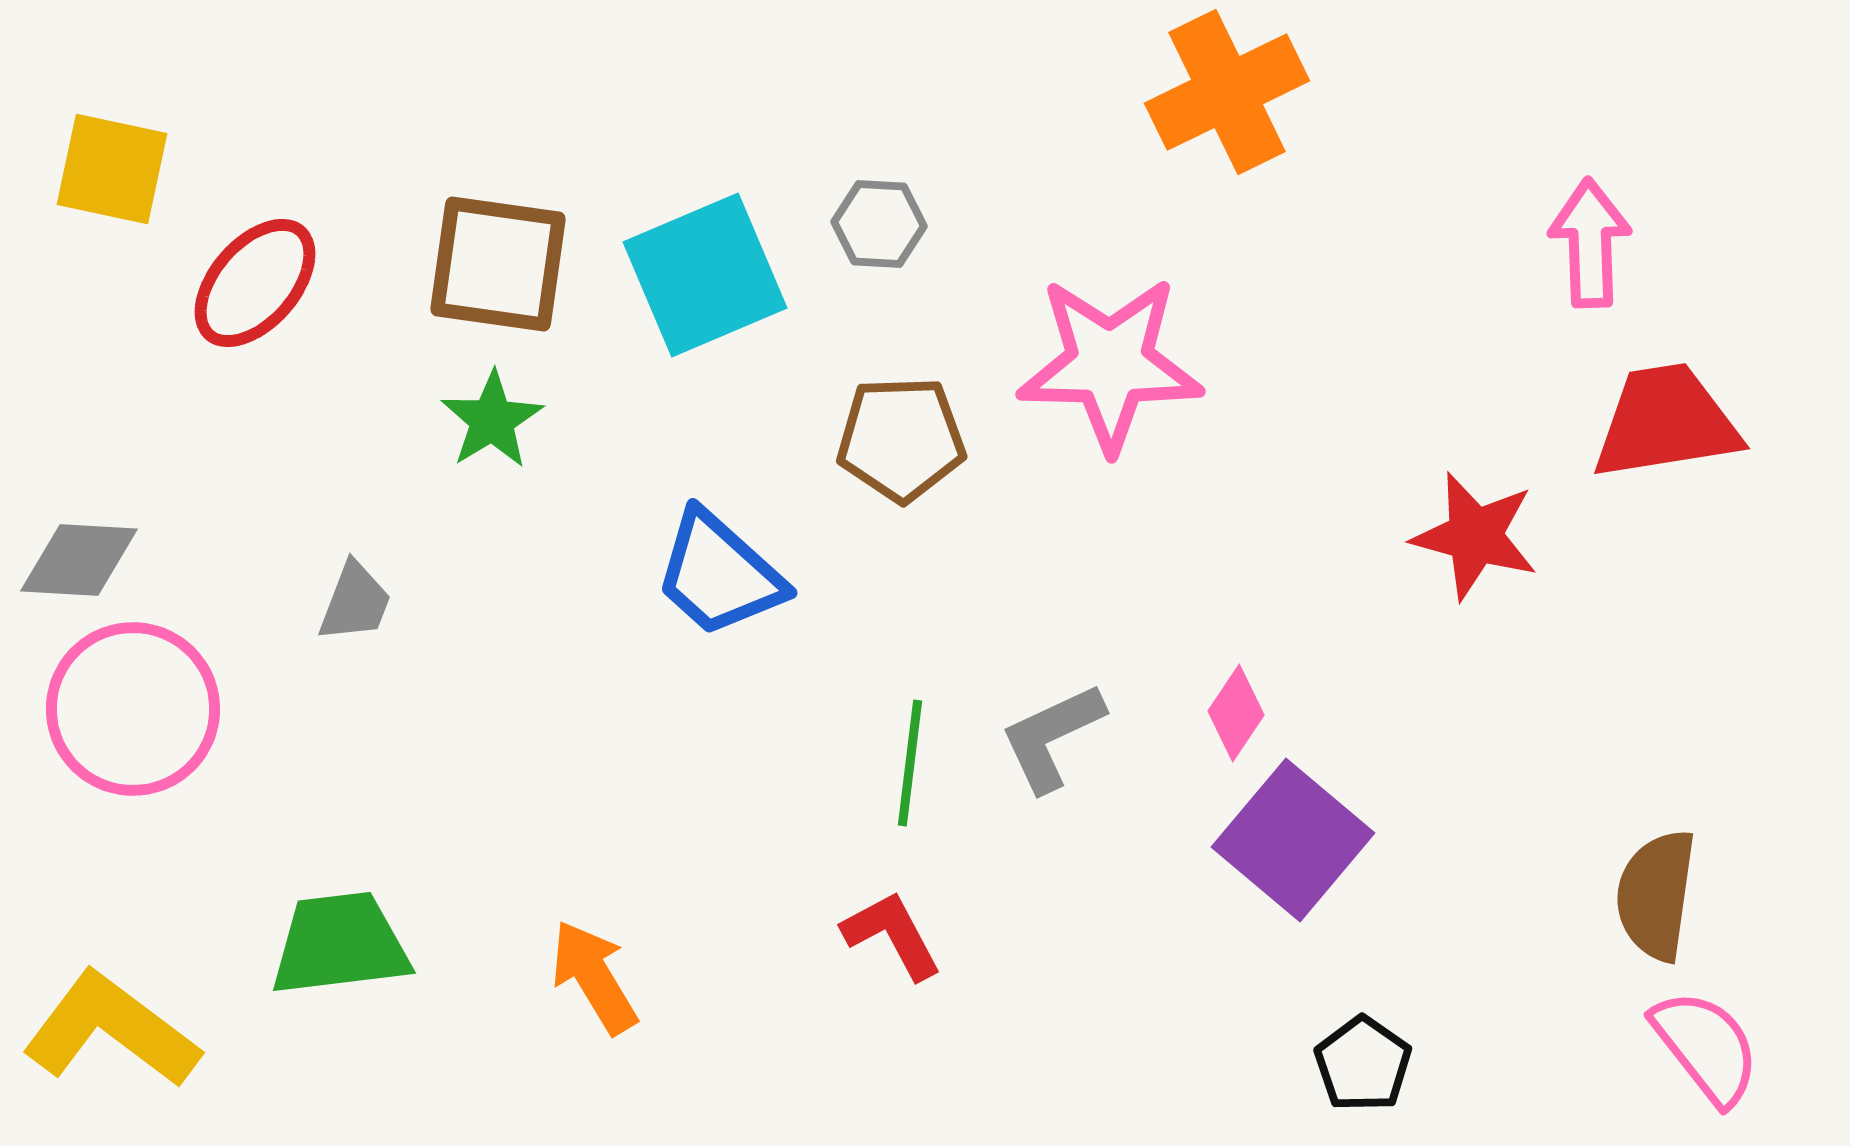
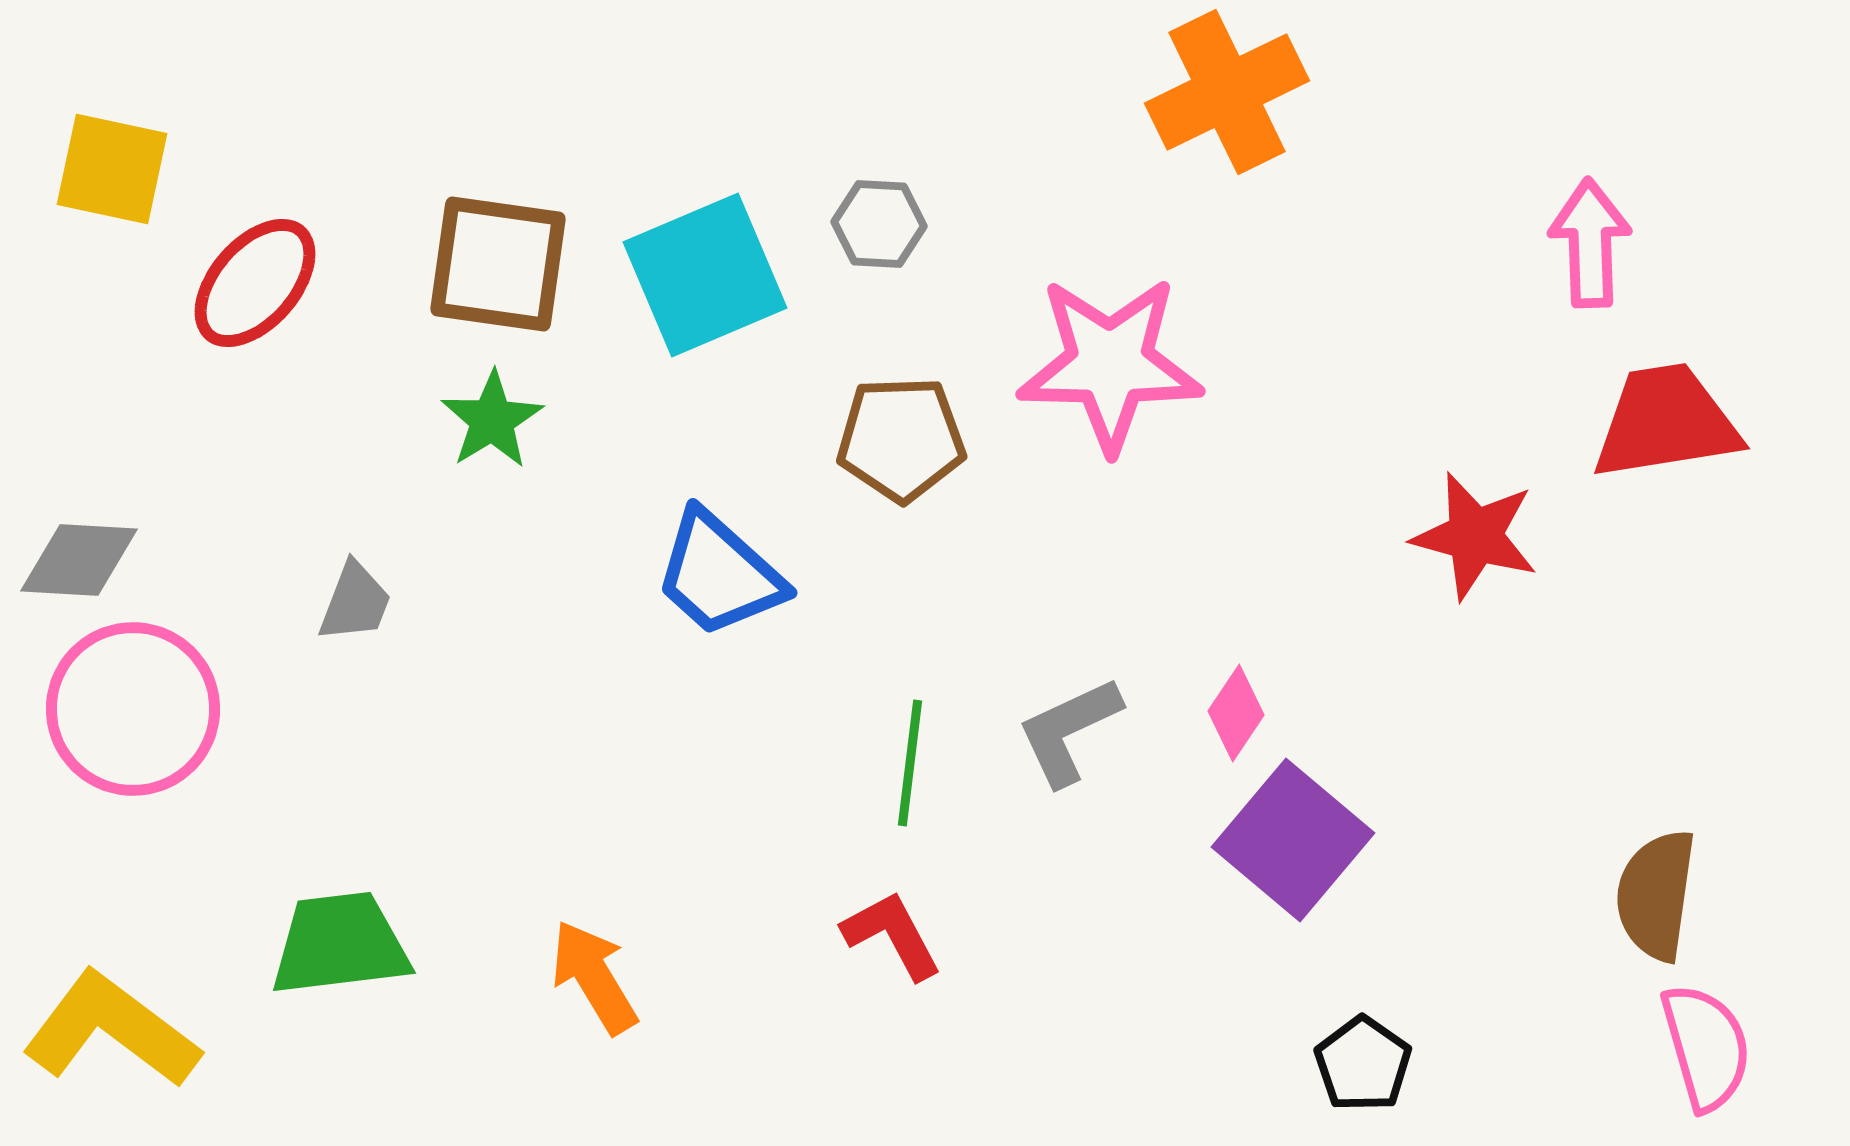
gray L-shape: moved 17 px right, 6 px up
pink semicircle: rotated 22 degrees clockwise
